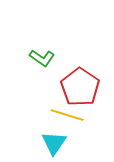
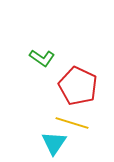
red pentagon: moved 2 px left, 1 px up; rotated 9 degrees counterclockwise
yellow line: moved 5 px right, 8 px down
